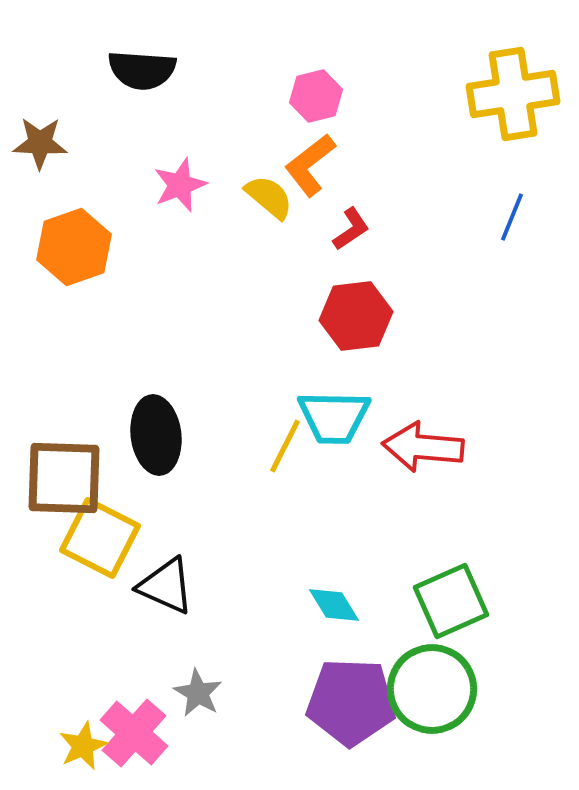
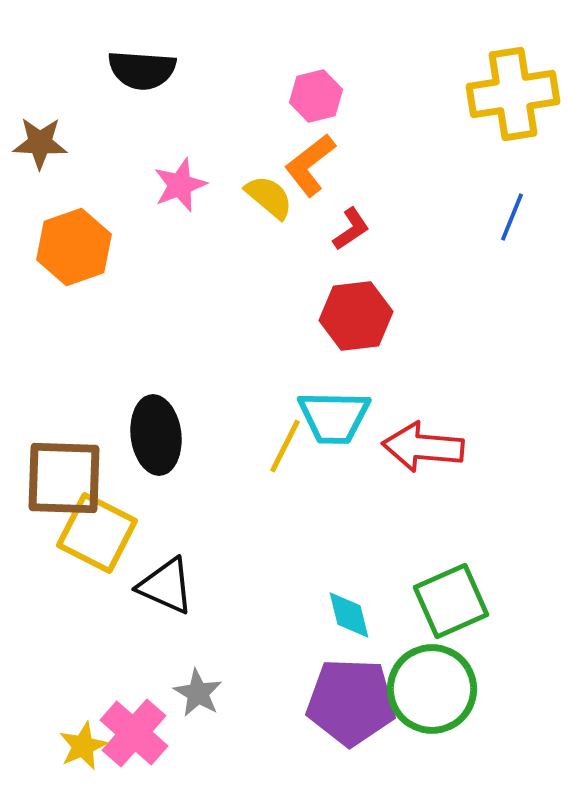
yellow square: moved 3 px left, 5 px up
cyan diamond: moved 15 px right, 10 px down; rotated 18 degrees clockwise
